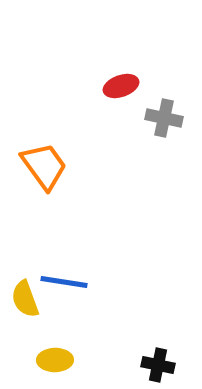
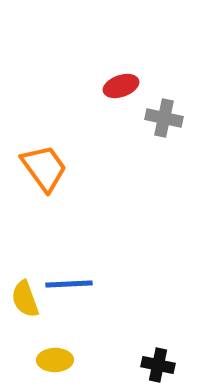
orange trapezoid: moved 2 px down
blue line: moved 5 px right, 2 px down; rotated 12 degrees counterclockwise
